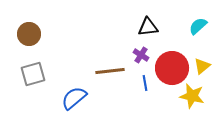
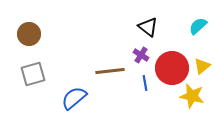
black triangle: rotated 45 degrees clockwise
